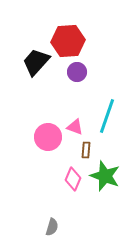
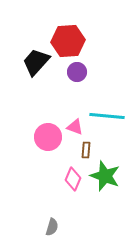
cyan line: rotated 76 degrees clockwise
